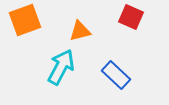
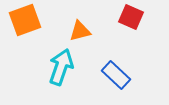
cyan arrow: rotated 9 degrees counterclockwise
